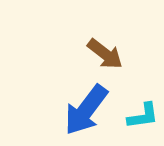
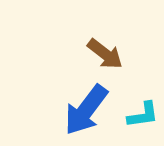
cyan L-shape: moved 1 px up
